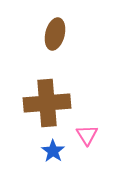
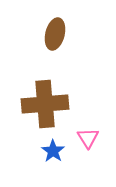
brown cross: moved 2 px left, 1 px down
pink triangle: moved 1 px right, 3 px down
